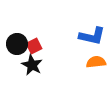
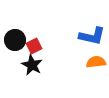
black circle: moved 2 px left, 4 px up
